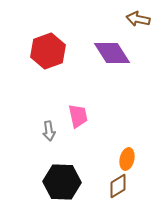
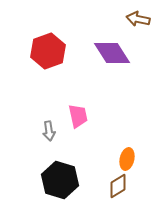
black hexagon: moved 2 px left, 2 px up; rotated 15 degrees clockwise
